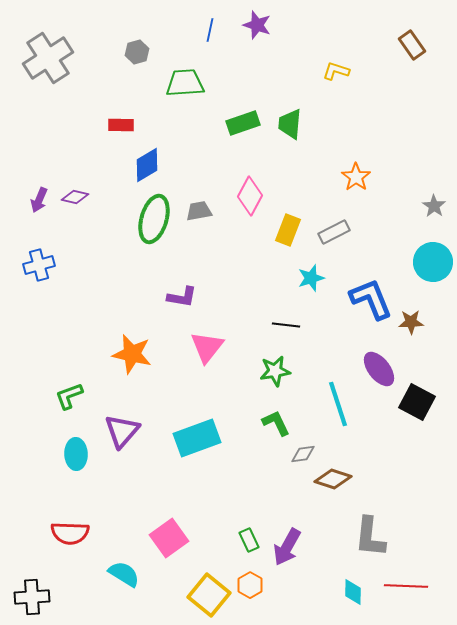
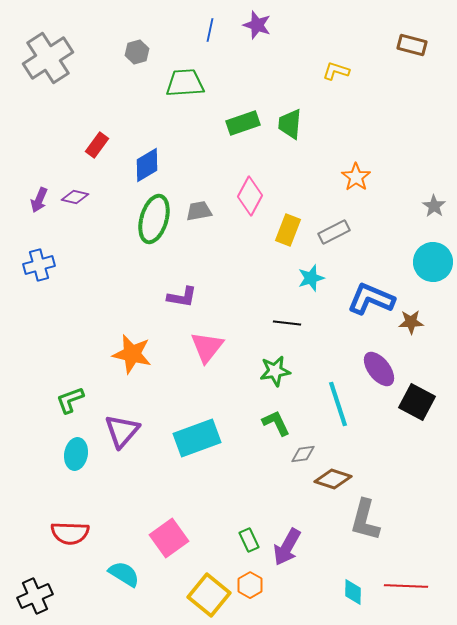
brown rectangle at (412, 45): rotated 40 degrees counterclockwise
red rectangle at (121, 125): moved 24 px left, 20 px down; rotated 55 degrees counterclockwise
blue L-shape at (371, 299): rotated 45 degrees counterclockwise
black line at (286, 325): moved 1 px right, 2 px up
green L-shape at (69, 396): moved 1 px right, 4 px down
cyan ellipse at (76, 454): rotated 12 degrees clockwise
gray L-shape at (370, 537): moved 5 px left, 17 px up; rotated 9 degrees clockwise
black cross at (32, 597): moved 3 px right, 1 px up; rotated 20 degrees counterclockwise
